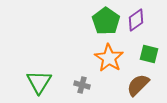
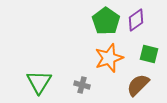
orange star: rotated 20 degrees clockwise
